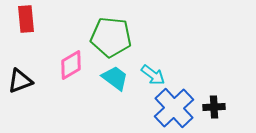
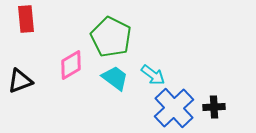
green pentagon: rotated 21 degrees clockwise
